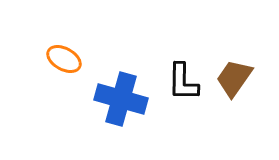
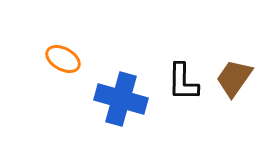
orange ellipse: moved 1 px left
